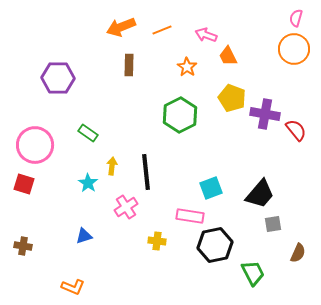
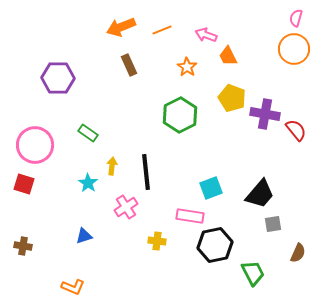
brown rectangle: rotated 25 degrees counterclockwise
